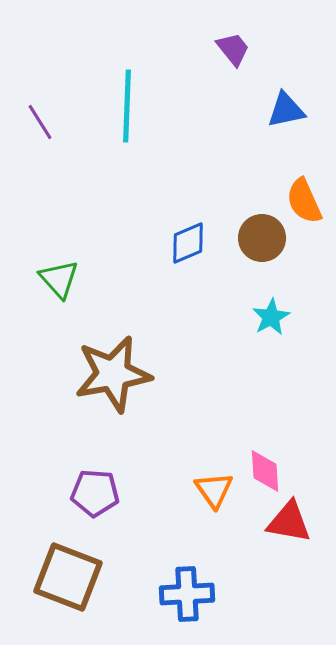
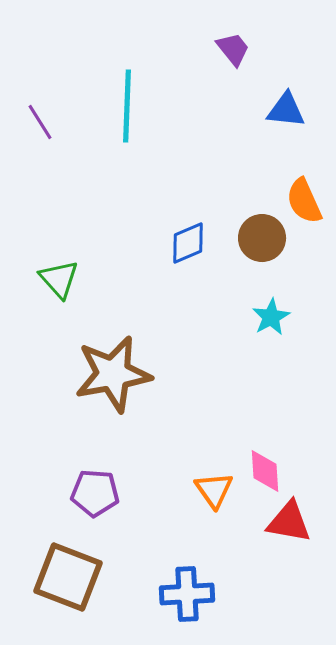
blue triangle: rotated 18 degrees clockwise
